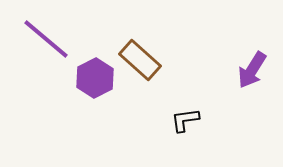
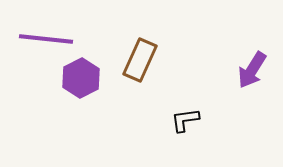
purple line: rotated 34 degrees counterclockwise
brown rectangle: rotated 72 degrees clockwise
purple hexagon: moved 14 px left
